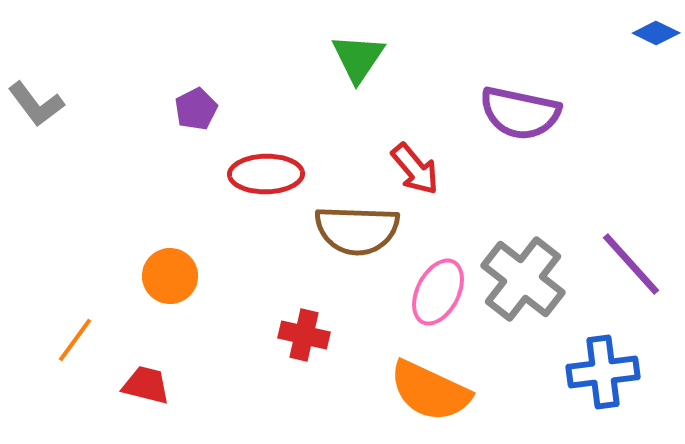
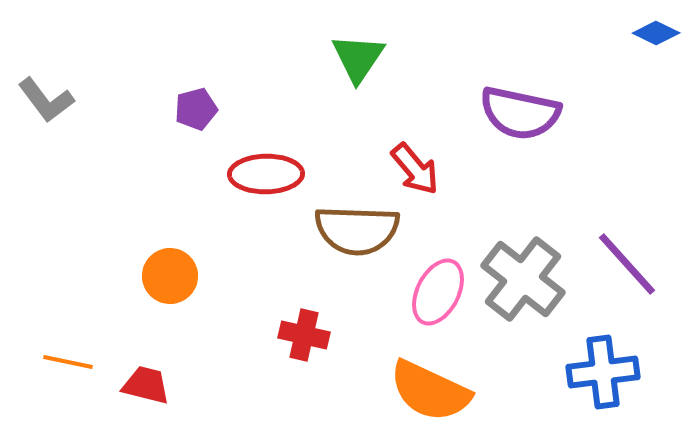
gray L-shape: moved 10 px right, 4 px up
purple pentagon: rotated 12 degrees clockwise
purple line: moved 4 px left
orange line: moved 7 px left, 22 px down; rotated 66 degrees clockwise
